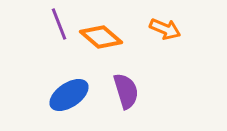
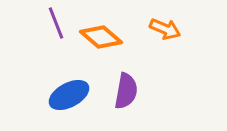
purple line: moved 3 px left, 1 px up
purple semicircle: rotated 27 degrees clockwise
blue ellipse: rotated 6 degrees clockwise
